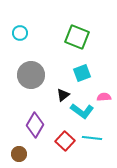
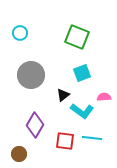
red square: rotated 36 degrees counterclockwise
